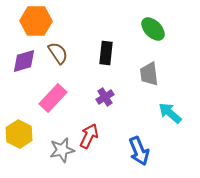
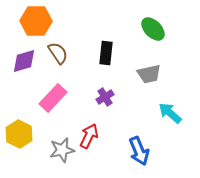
gray trapezoid: rotated 95 degrees counterclockwise
